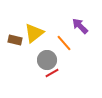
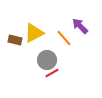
yellow triangle: rotated 10 degrees clockwise
orange line: moved 5 px up
